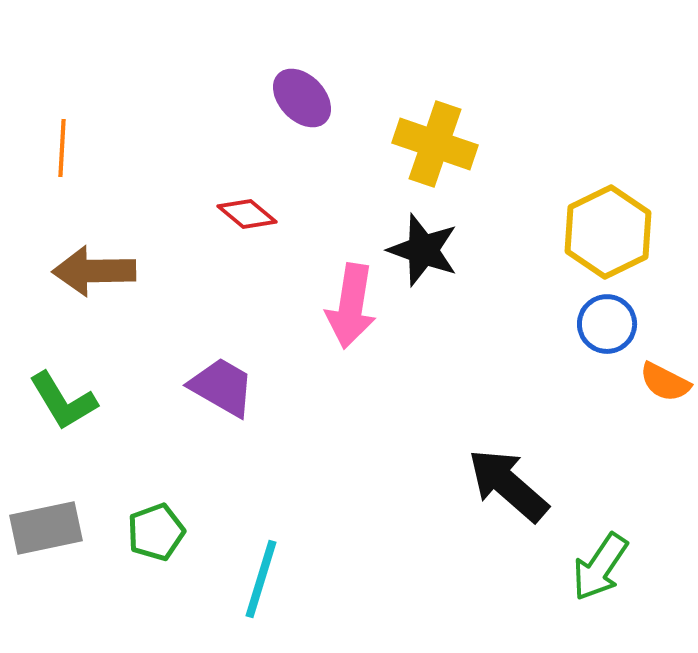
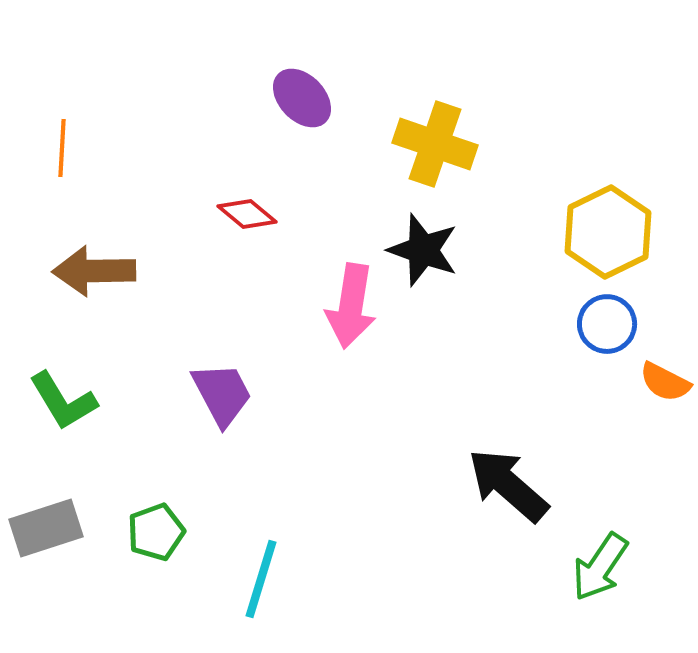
purple trapezoid: moved 7 px down; rotated 32 degrees clockwise
gray rectangle: rotated 6 degrees counterclockwise
